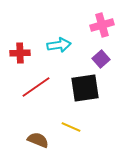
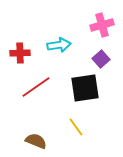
yellow line: moved 5 px right; rotated 30 degrees clockwise
brown semicircle: moved 2 px left, 1 px down
